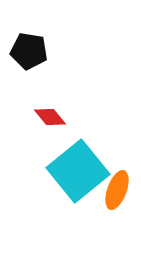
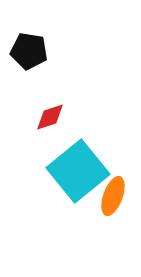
red diamond: rotated 68 degrees counterclockwise
orange ellipse: moved 4 px left, 6 px down
